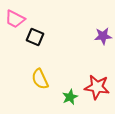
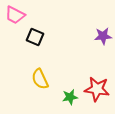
pink trapezoid: moved 4 px up
red star: moved 2 px down
green star: rotated 14 degrees clockwise
